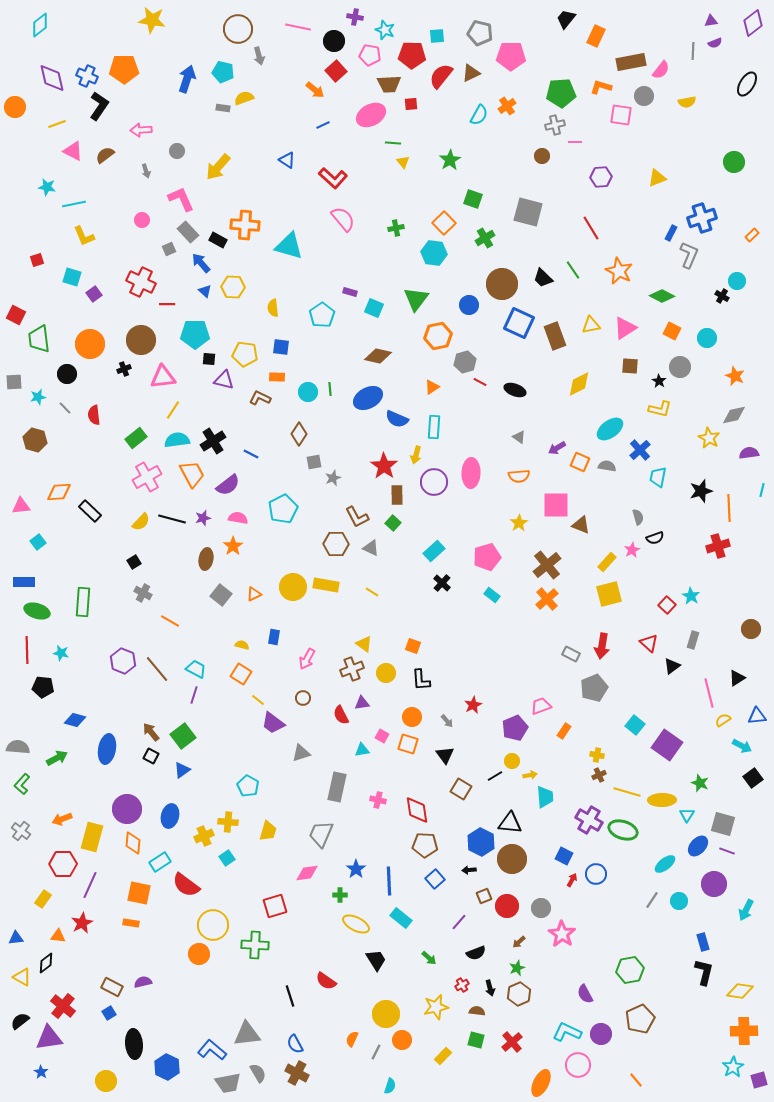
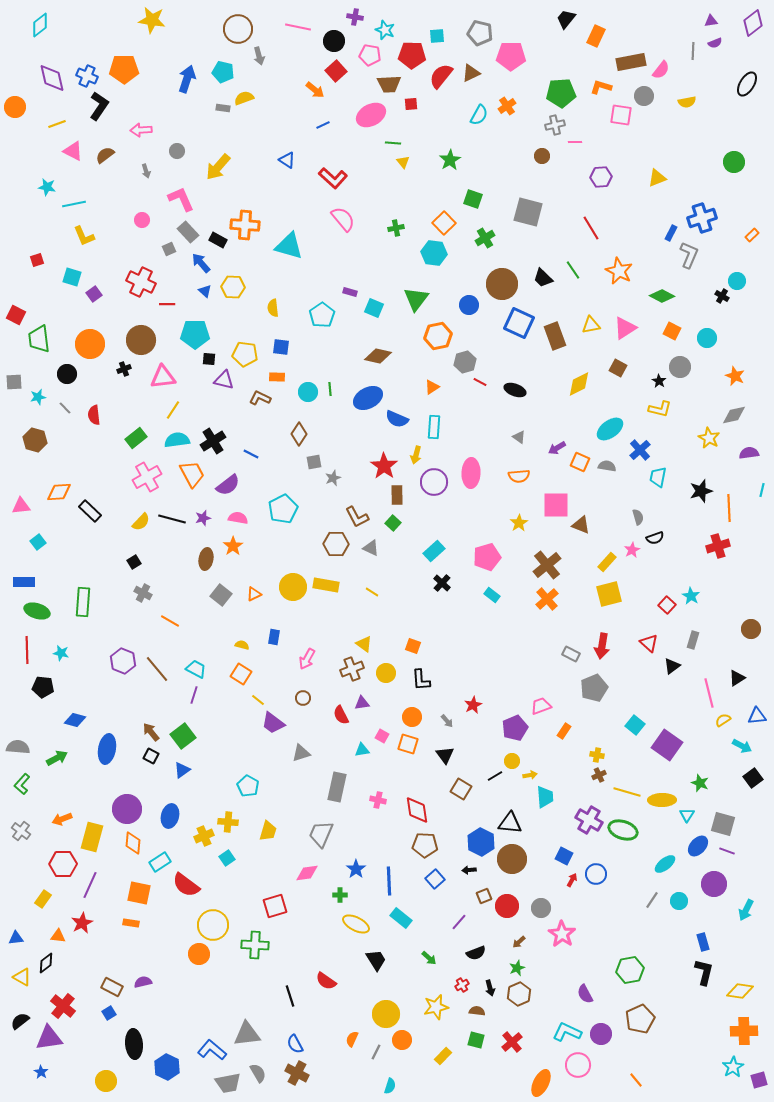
brown square at (630, 366): moved 12 px left, 2 px down; rotated 24 degrees clockwise
